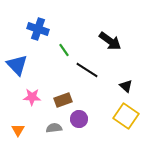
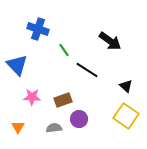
orange triangle: moved 3 px up
